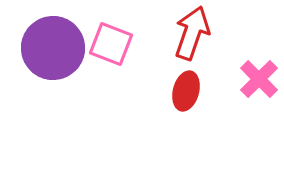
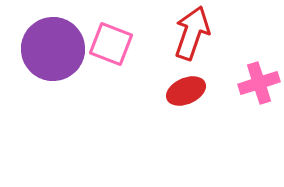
purple circle: moved 1 px down
pink cross: moved 4 px down; rotated 27 degrees clockwise
red ellipse: rotated 51 degrees clockwise
